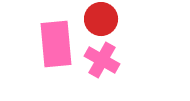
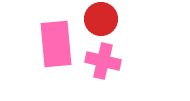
pink cross: moved 1 px right, 1 px down; rotated 16 degrees counterclockwise
